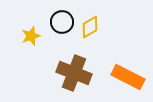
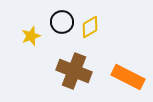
brown cross: moved 2 px up
